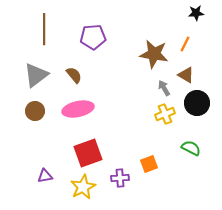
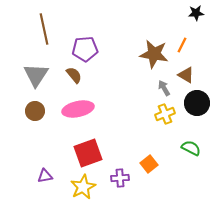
brown line: rotated 12 degrees counterclockwise
purple pentagon: moved 8 px left, 12 px down
orange line: moved 3 px left, 1 px down
gray triangle: rotated 20 degrees counterclockwise
orange square: rotated 18 degrees counterclockwise
